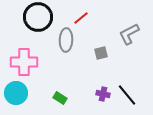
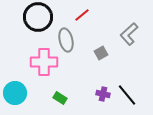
red line: moved 1 px right, 3 px up
gray L-shape: rotated 15 degrees counterclockwise
gray ellipse: rotated 15 degrees counterclockwise
gray square: rotated 16 degrees counterclockwise
pink cross: moved 20 px right
cyan circle: moved 1 px left
